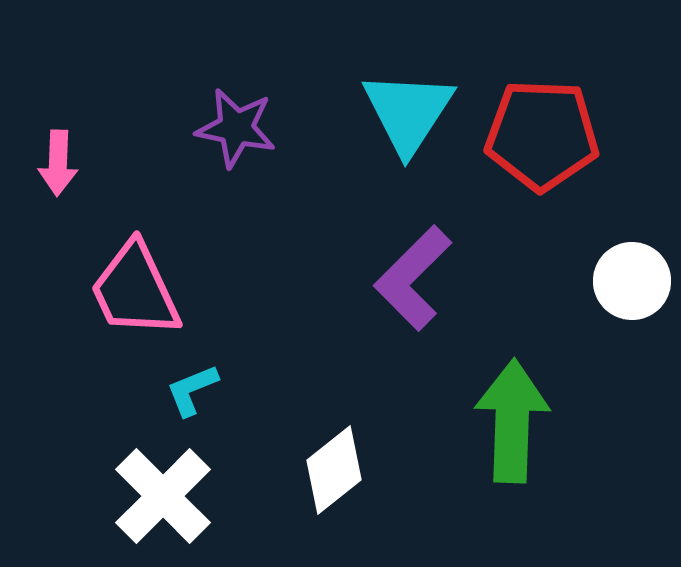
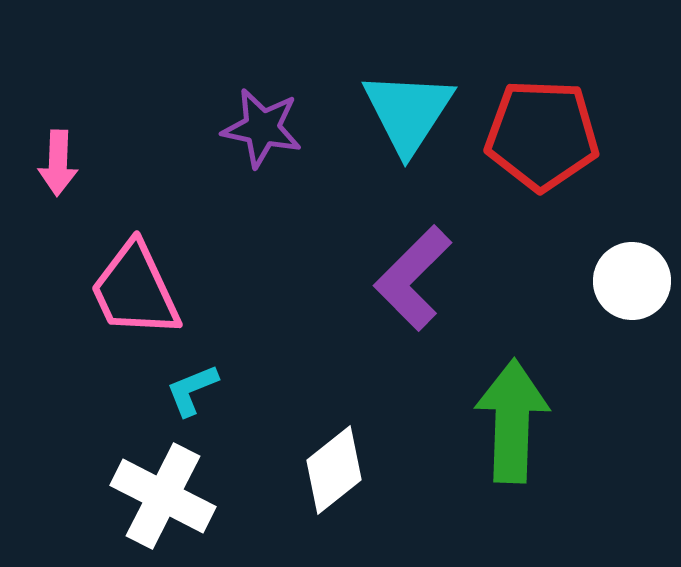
purple star: moved 26 px right
white cross: rotated 18 degrees counterclockwise
